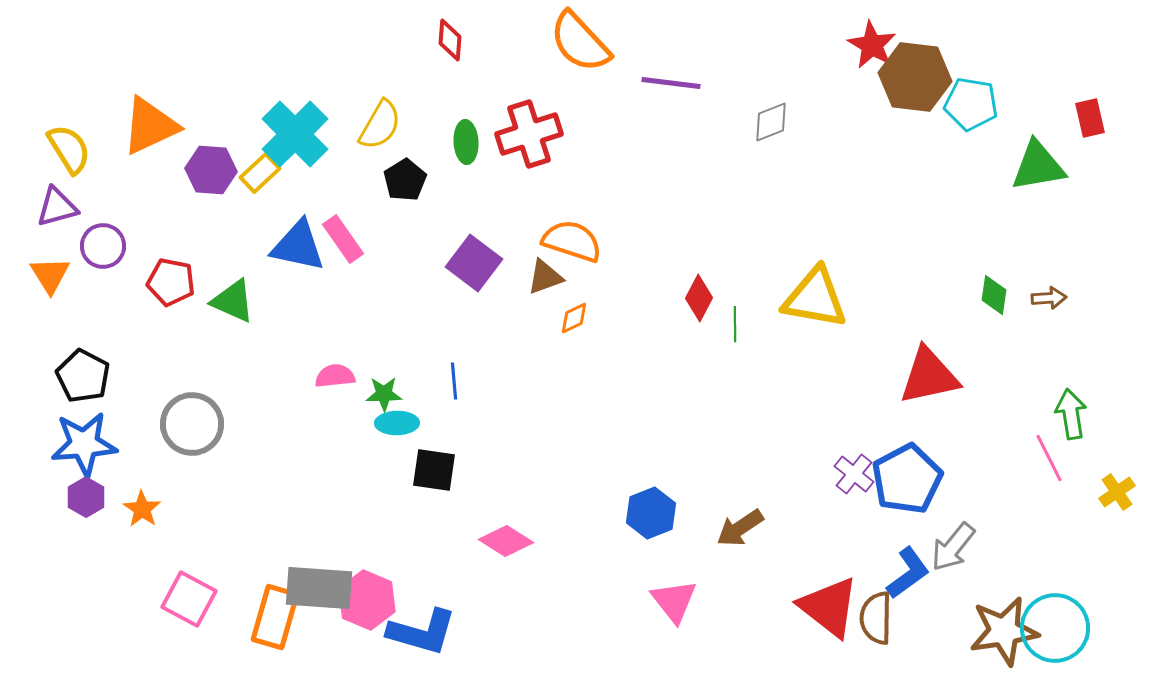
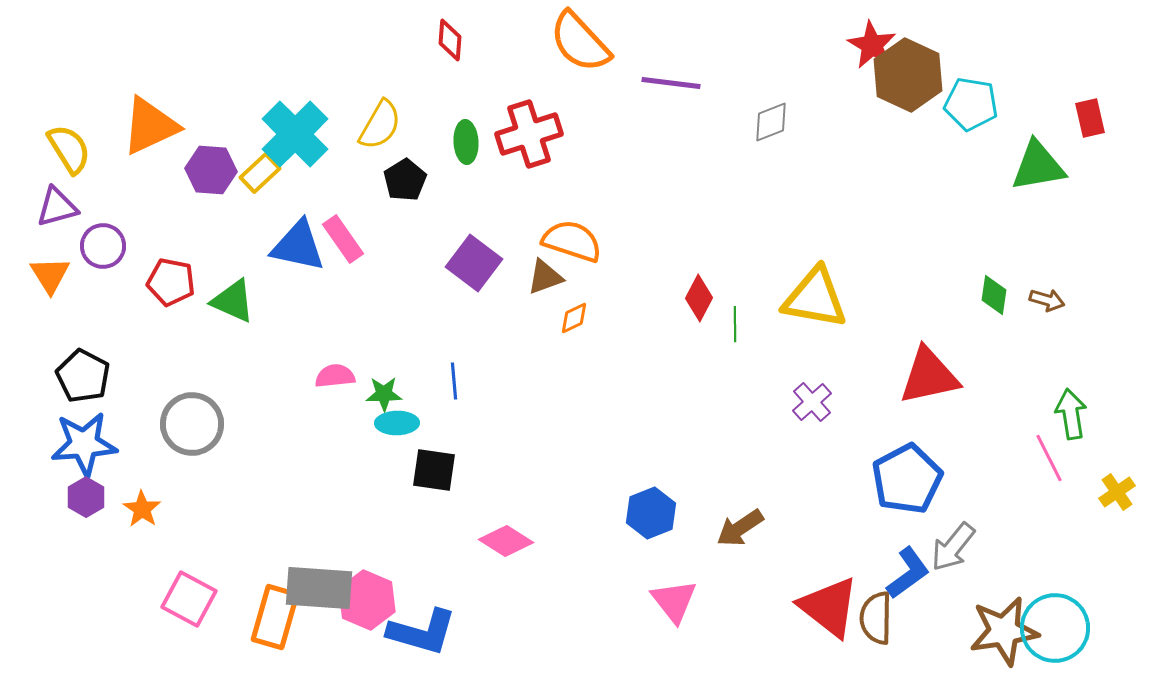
brown hexagon at (915, 77): moved 7 px left, 2 px up; rotated 18 degrees clockwise
brown arrow at (1049, 298): moved 2 px left, 2 px down; rotated 20 degrees clockwise
purple cross at (854, 474): moved 42 px left, 72 px up; rotated 9 degrees clockwise
